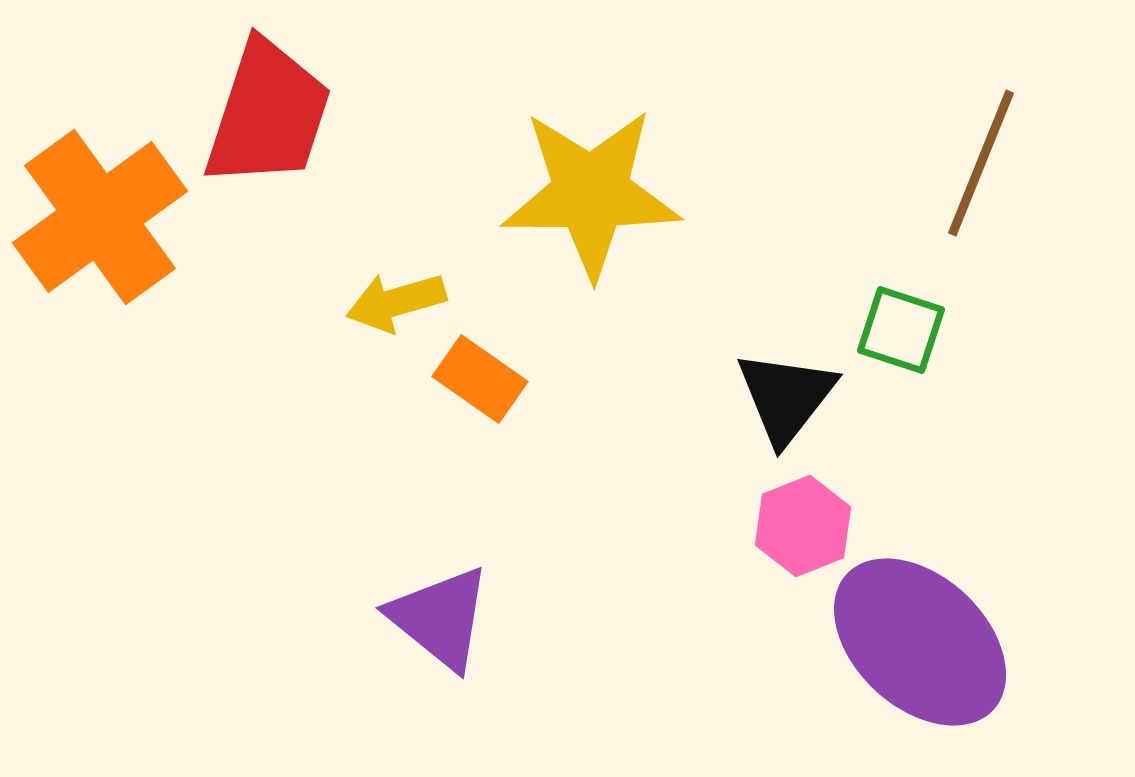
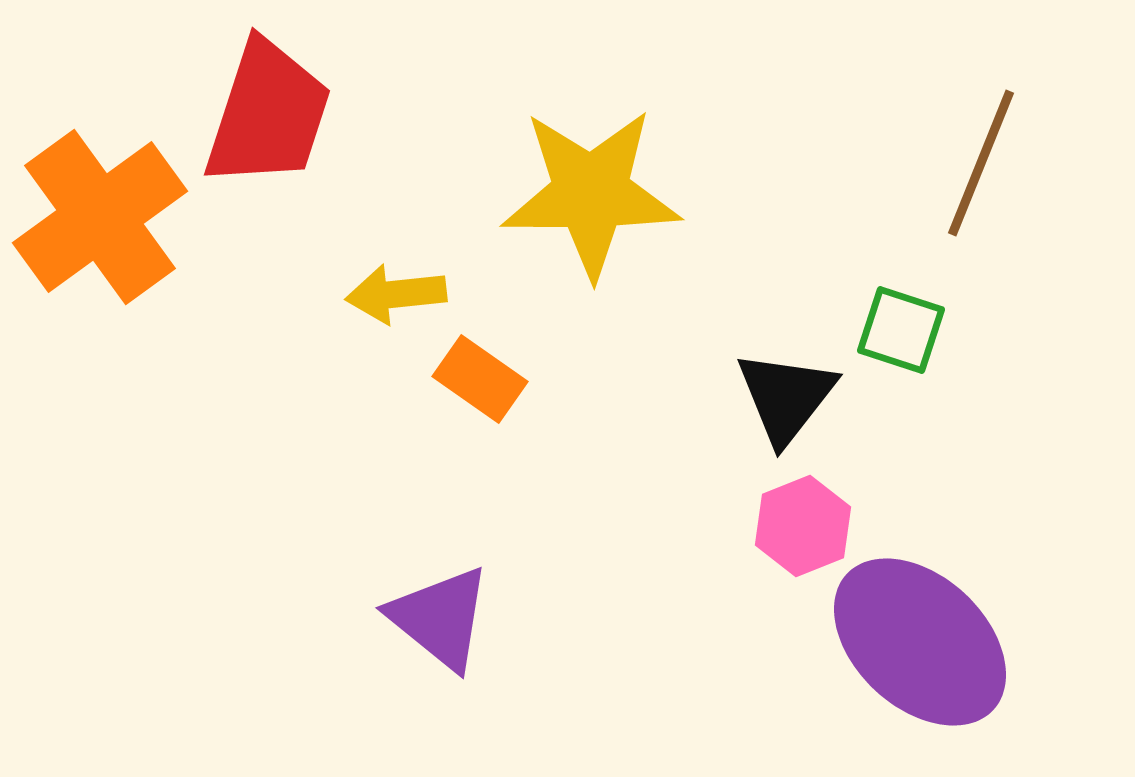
yellow arrow: moved 8 px up; rotated 10 degrees clockwise
